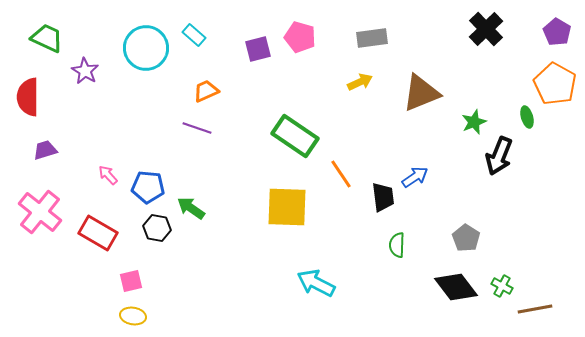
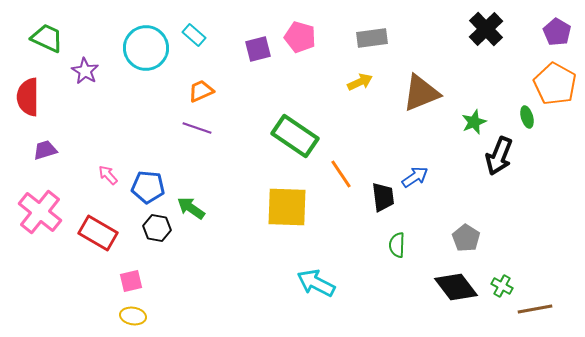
orange trapezoid: moved 5 px left
